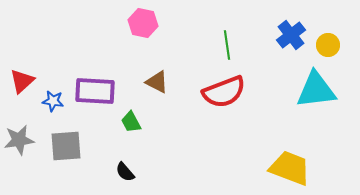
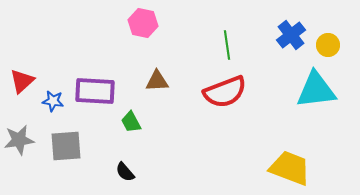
brown triangle: moved 1 px up; rotated 30 degrees counterclockwise
red semicircle: moved 1 px right
